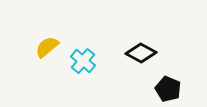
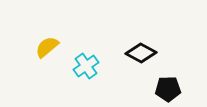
cyan cross: moved 3 px right, 5 px down; rotated 15 degrees clockwise
black pentagon: rotated 25 degrees counterclockwise
